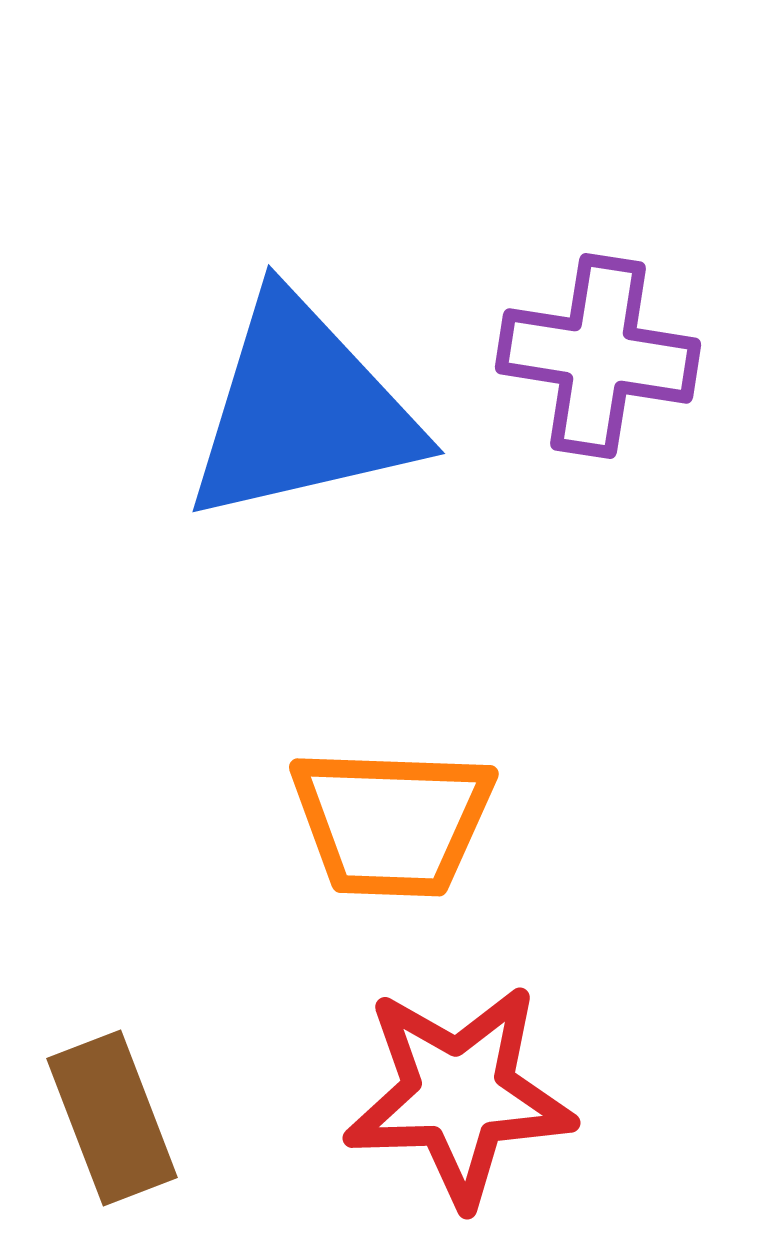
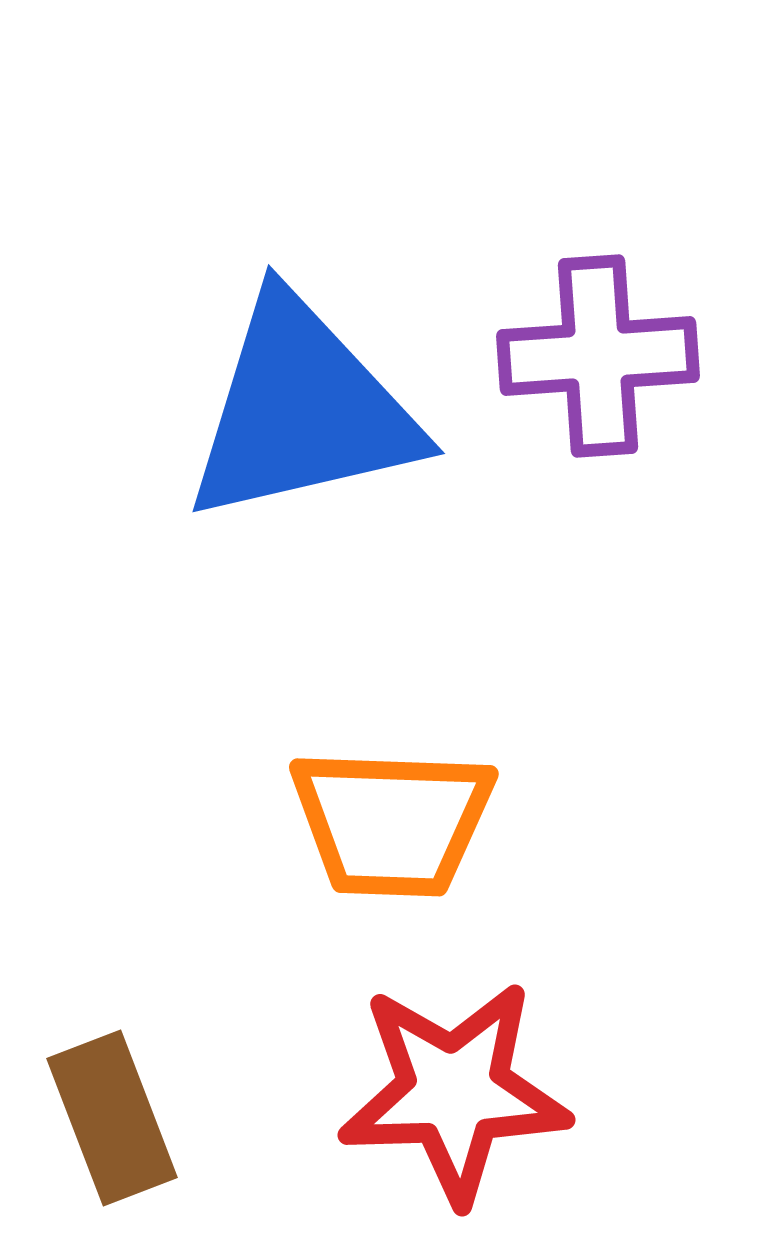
purple cross: rotated 13 degrees counterclockwise
red star: moved 5 px left, 3 px up
